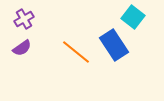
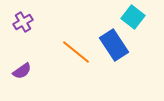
purple cross: moved 1 px left, 3 px down
purple semicircle: moved 23 px down
